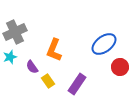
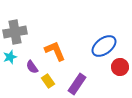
gray cross: rotated 15 degrees clockwise
blue ellipse: moved 2 px down
orange L-shape: moved 1 px right, 1 px down; rotated 135 degrees clockwise
